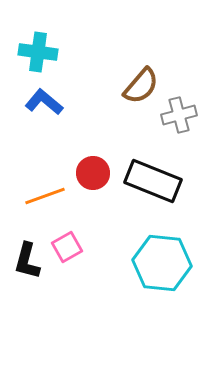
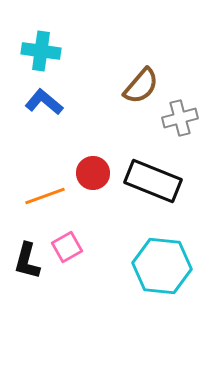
cyan cross: moved 3 px right, 1 px up
gray cross: moved 1 px right, 3 px down
cyan hexagon: moved 3 px down
